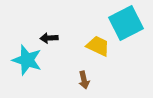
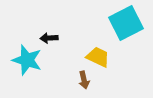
yellow trapezoid: moved 11 px down
